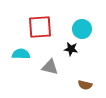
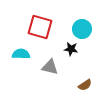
red square: rotated 20 degrees clockwise
brown semicircle: rotated 48 degrees counterclockwise
